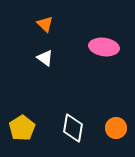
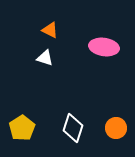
orange triangle: moved 5 px right, 6 px down; rotated 18 degrees counterclockwise
white triangle: rotated 18 degrees counterclockwise
white diamond: rotated 8 degrees clockwise
